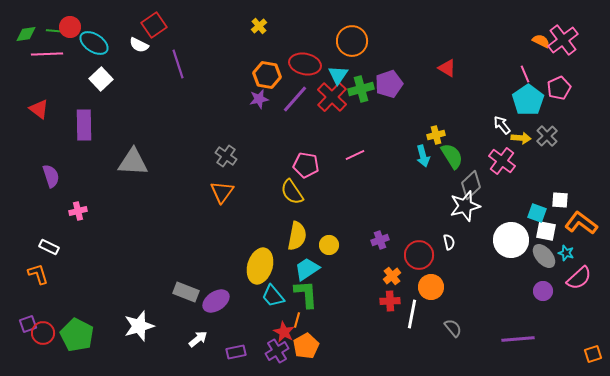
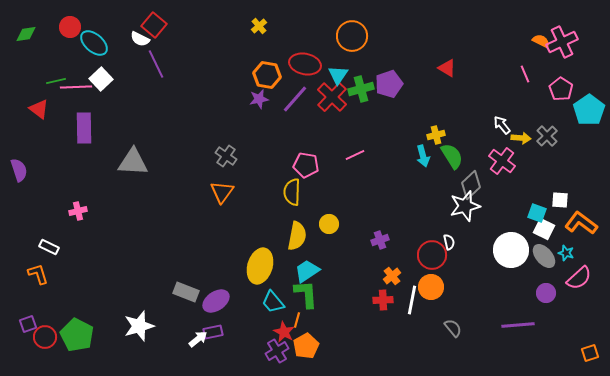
red square at (154, 25): rotated 15 degrees counterclockwise
green line at (56, 31): moved 50 px down; rotated 18 degrees counterclockwise
pink cross at (563, 40): moved 1 px left, 2 px down; rotated 12 degrees clockwise
orange circle at (352, 41): moved 5 px up
cyan ellipse at (94, 43): rotated 8 degrees clockwise
white semicircle at (139, 45): moved 1 px right, 6 px up
pink line at (47, 54): moved 29 px right, 33 px down
purple line at (178, 64): moved 22 px left; rotated 8 degrees counterclockwise
pink pentagon at (559, 88): moved 2 px right, 1 px down; rotated 15 degrees counterclockwise
cyan pentagon at (528, 100): moved 61 px right, 10 px down
purple rectangle at (84, 125): moved 3 px down
purple semicircle at (51, 176): moved 32 px left, 6 px up
yellow semicircle at (292, 192): rotated 36 degrees clockwise
white square at (546, 231): moved 2 px left, 2 px up; rotated 15 degrees clockwise
white circle at (511, 240): moved 10 px down
yellow circle at (329, 245): moved 21 px up
red circle at (419, 255): moved 13 px right
cyan trapezoid at (307, 269): moved 2 px down
purple circle at (543, 291): moved 3 px right, 2 px down
cyan trapezoid at (273, 296): moved 6 px down
red cross at (390, 301): moved 7 px left, 1 px up
white line at (412, 314): moved 14 px up
red circle at (43, 333): moved 2 px right, 4 px down
purple line at (518, 339): moved 14 px up
purple rectangle at (236, 352): moved 23 px left, 20 px up
orange square at (593, 354): moved 3 px left, 1 px up
